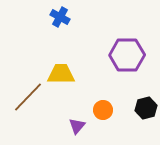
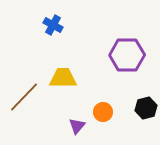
blue cross: moved 7 px left, 8 px down
yellow trapezoid: moved 2 px right, 4 px down
brown line: moved 4 px left
orange circle: moved 2 px down
